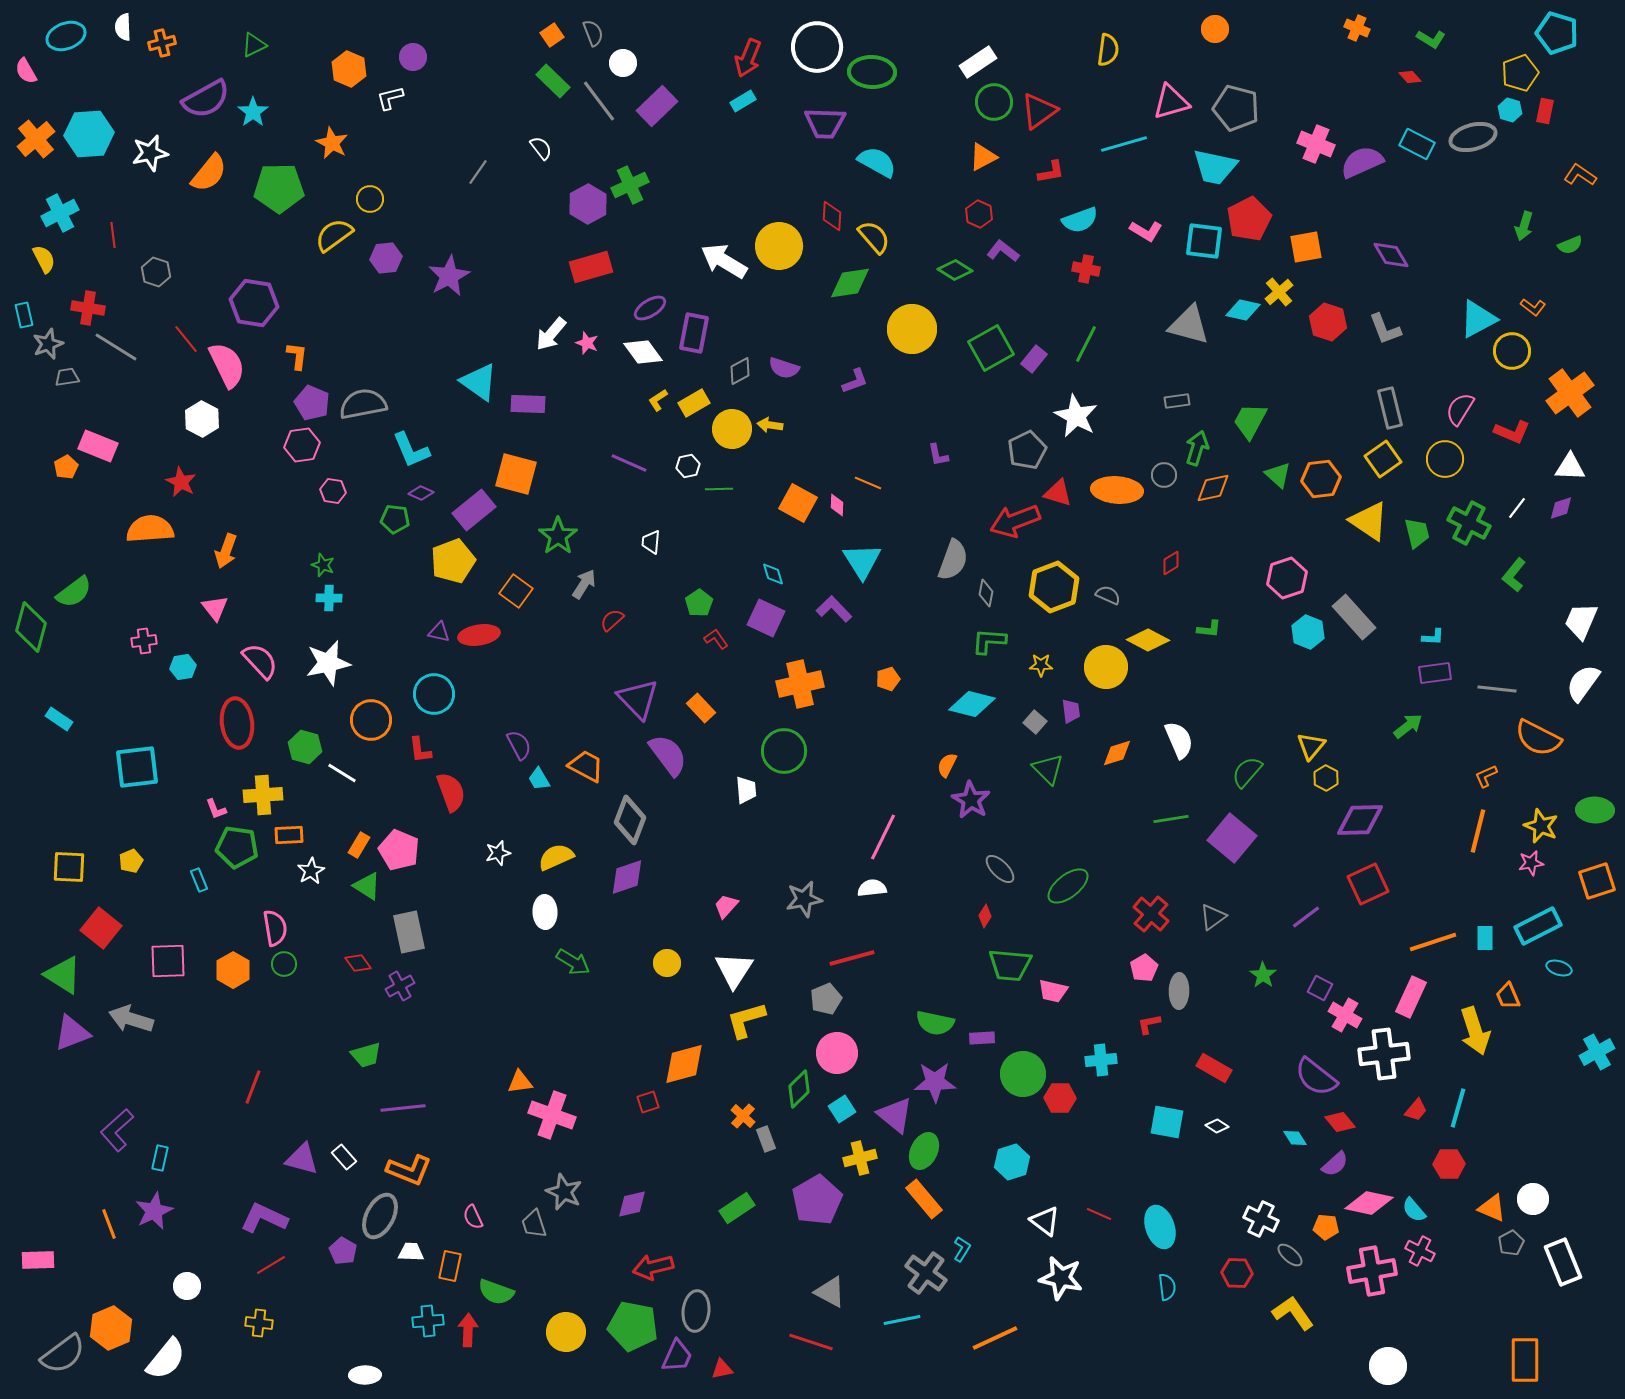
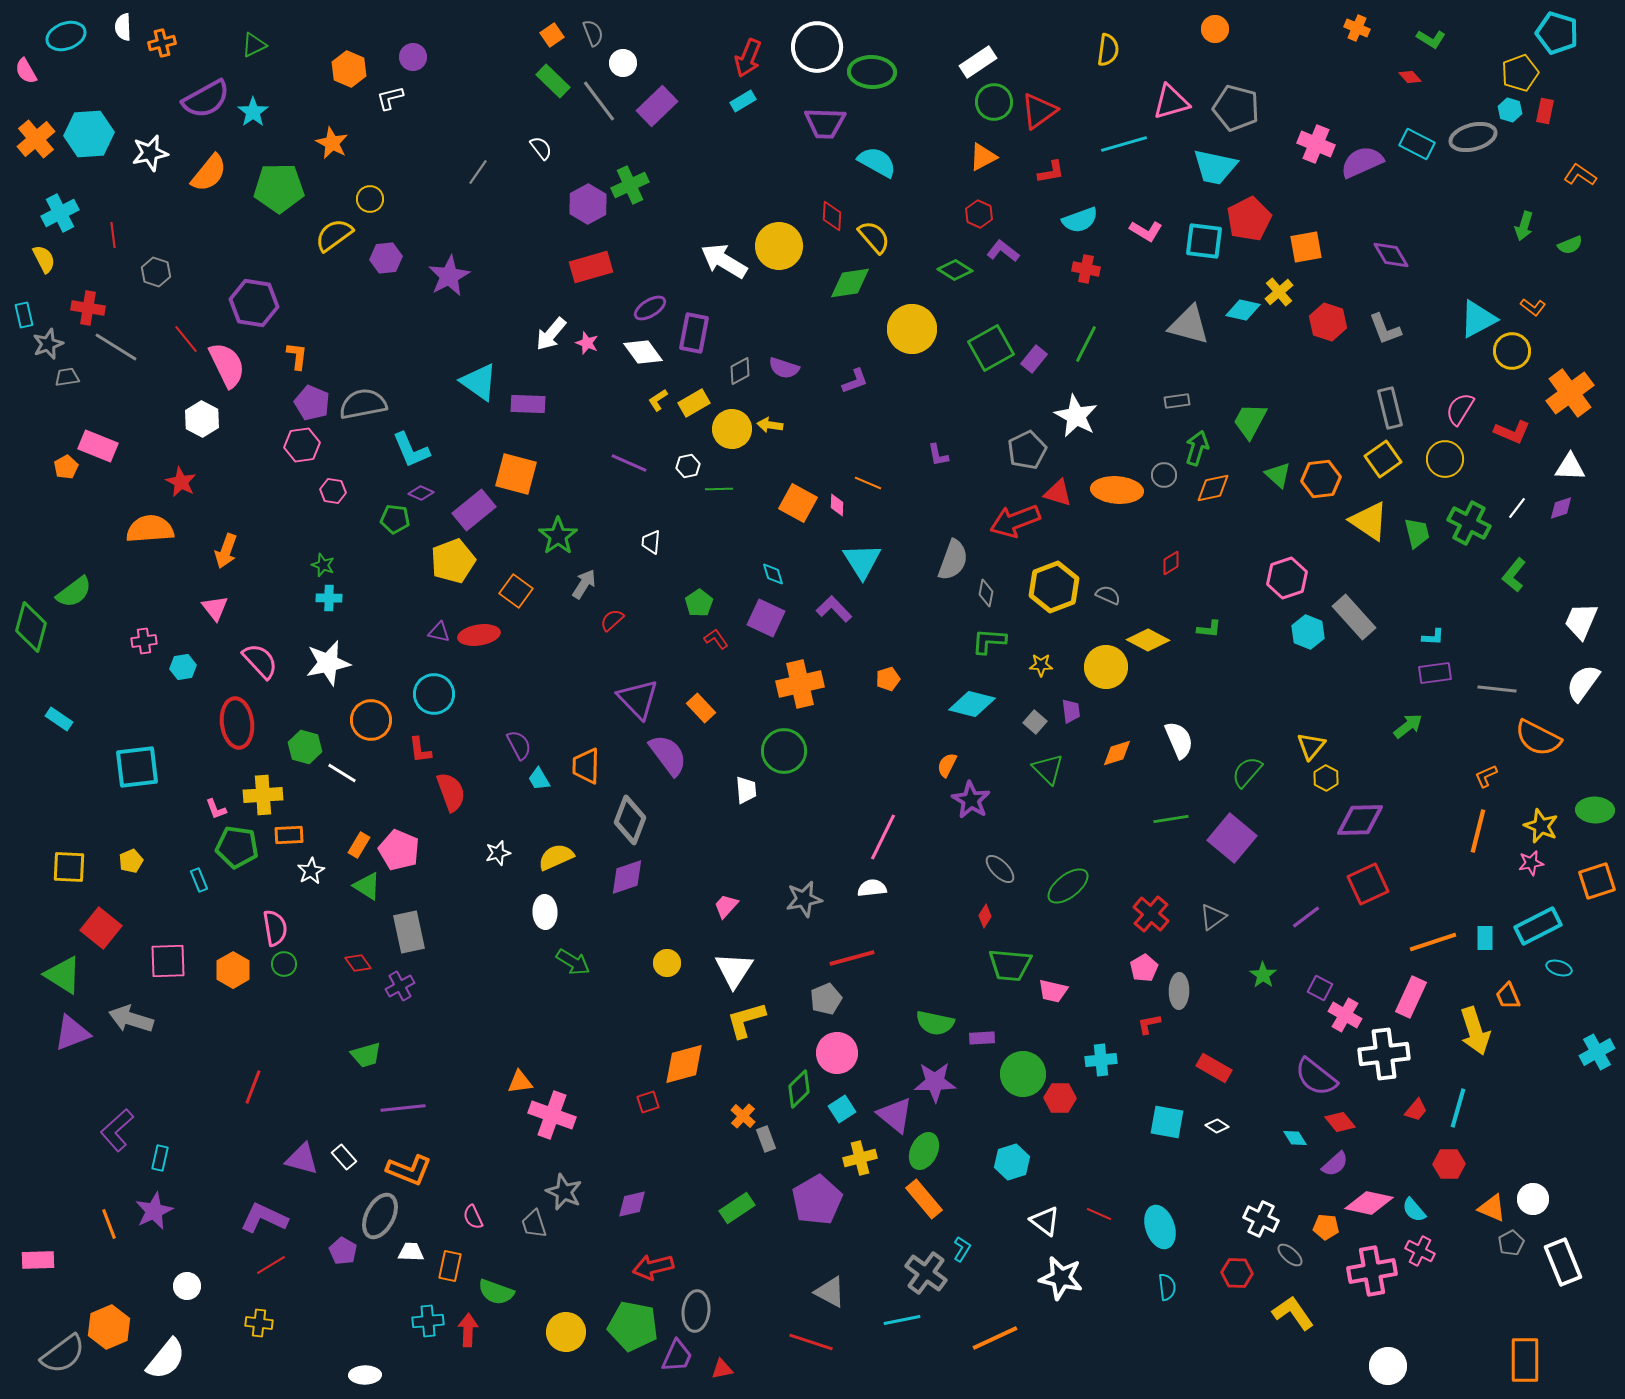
orange trapezoid at (586, 766): rotated 117 degrees counterclockwise
orange hexagon at (111, 1328): moved 2 px left, 1 px up
